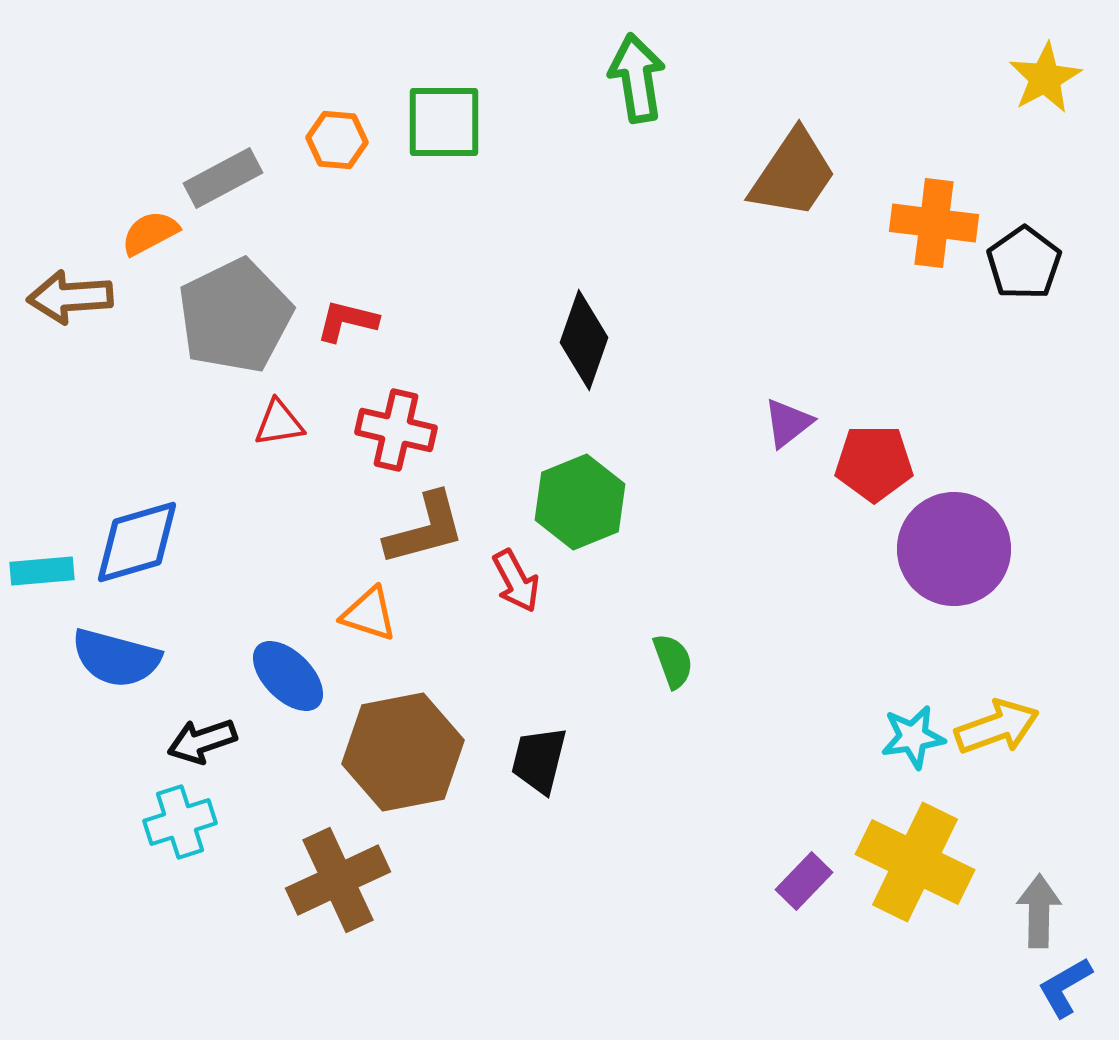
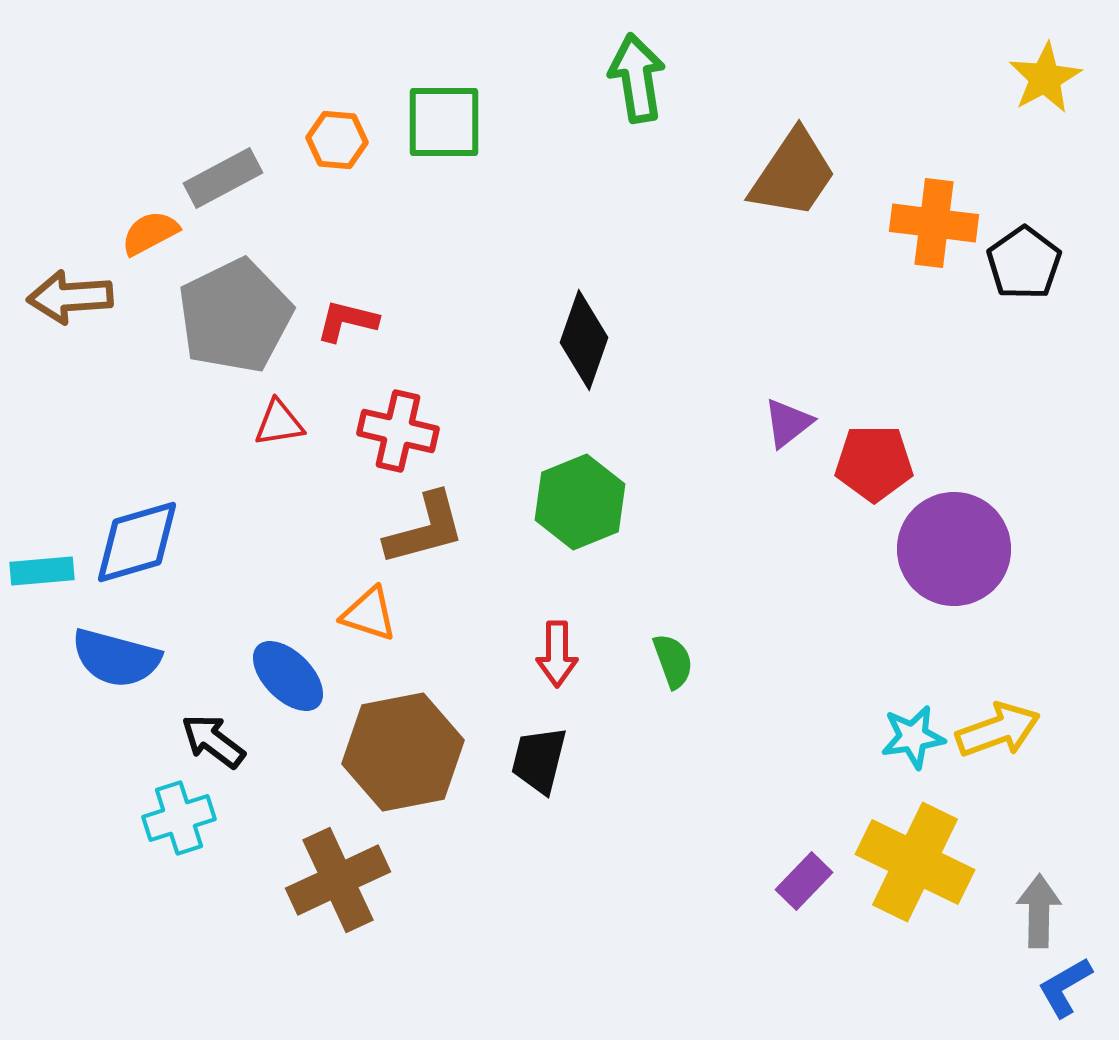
red cross: moved 2 px right, 1 px down
red arrow: moved 41 px right, 73 px down; rotated 28 degrees clockwise
yellow arrow: moved 1 px right, 3 px down
black arrow: moved 11 px right; rotated 56 degrees clockwise
cyan cross: moved 1 px left, 4 px up
